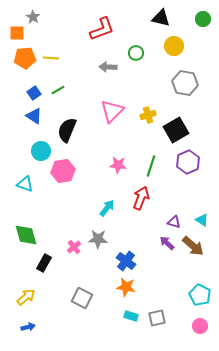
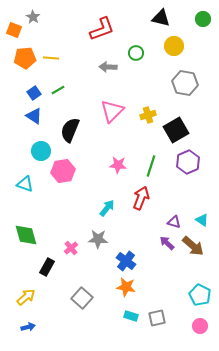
orange square at (17, 33): moved 3 px left, 3 px up; rotated 21 degrees clockwise
black semicircle at (67, 130): moved 3 px right
pink cross at (74, 247): moved 3 px left, 1 px down
black rectangle at (44, 263): moved 3 px right, 4 px down
gray square at (82, 298): rotated 15 degrees clockwise
